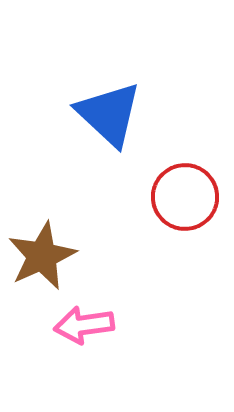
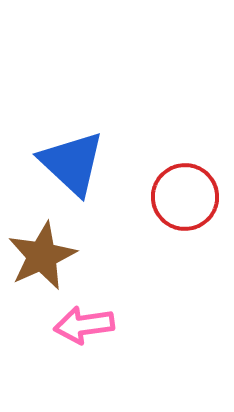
blue triangle: moved 37 px left, 49 px down
